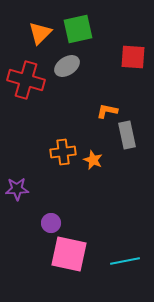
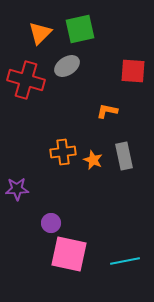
green square: moved 2 px right
red square: moved 14 px down
gray rectangle: moved 3 px left, 21 px down
